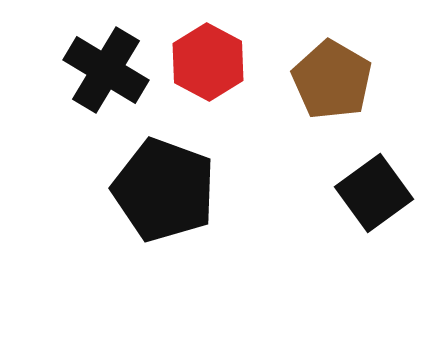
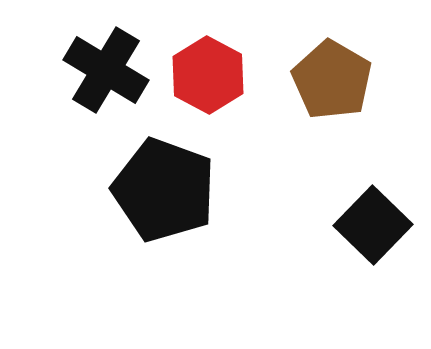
red hexagon: moved 13 px down
black square: moved 1 px left, 32 px down; rotated 10 degrees counterclockwise
